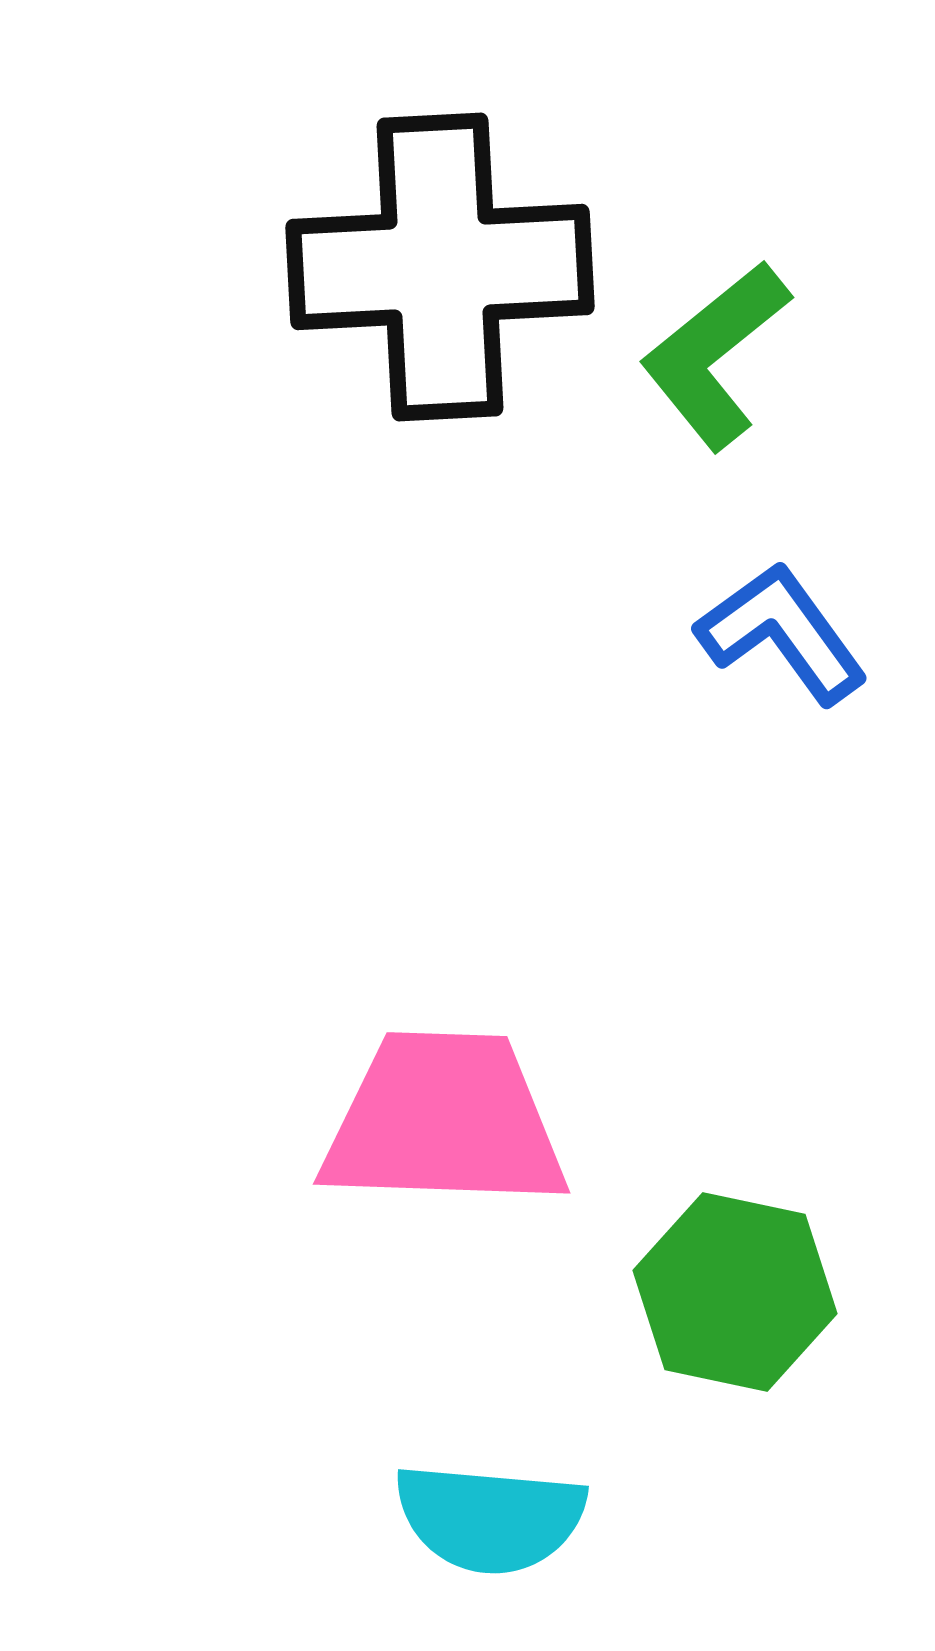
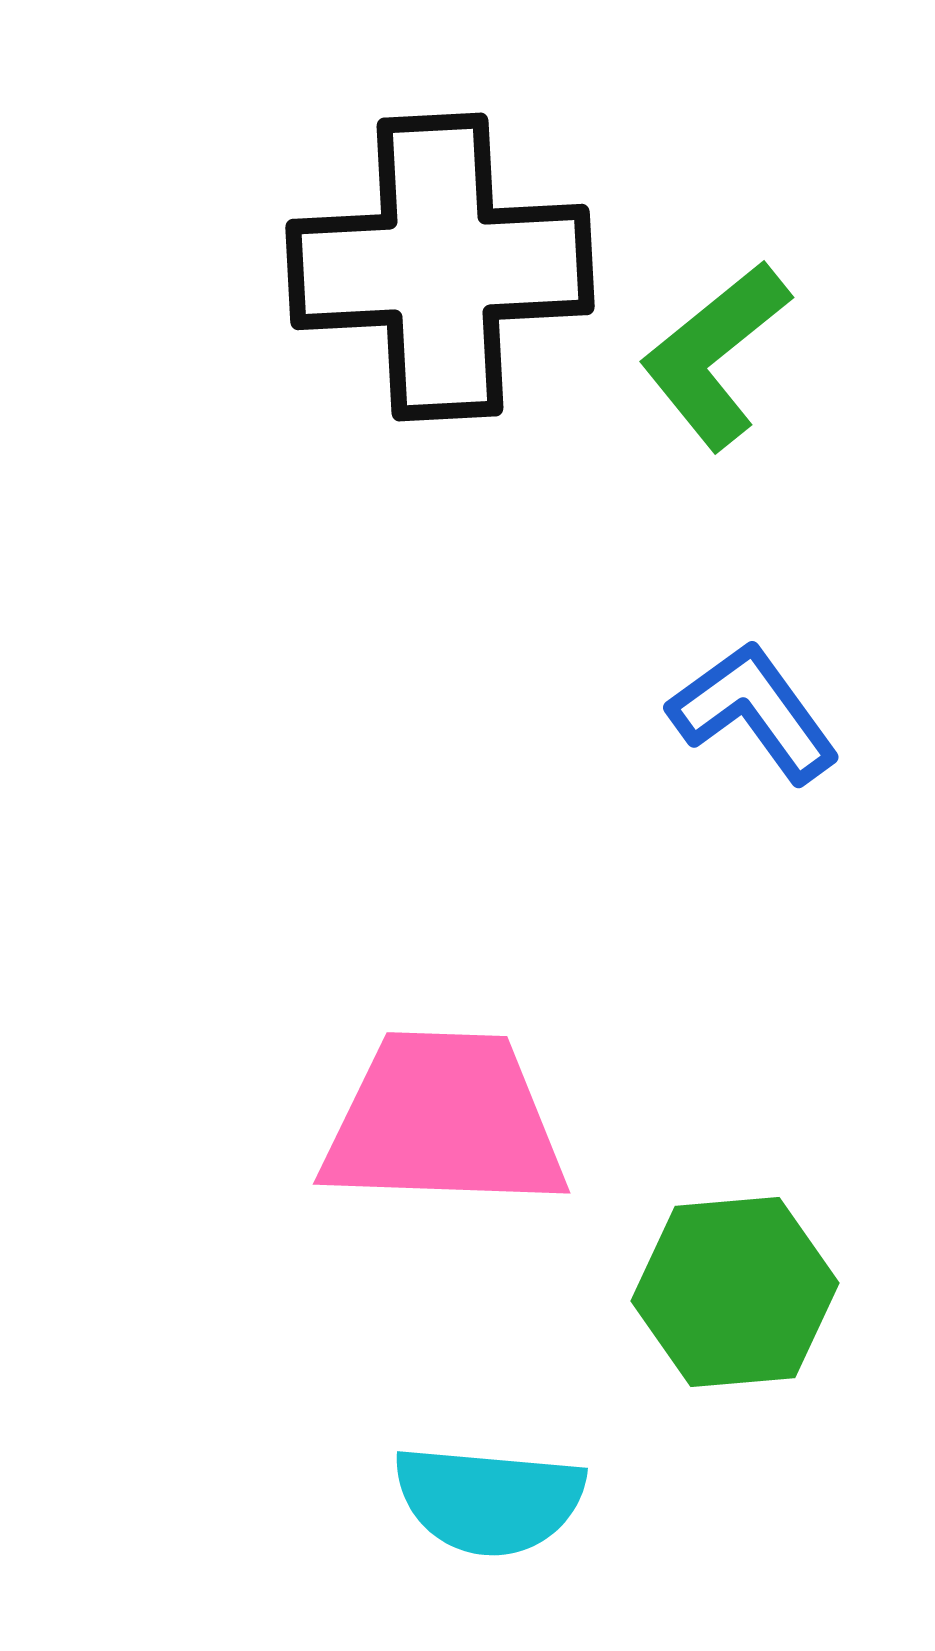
blue L-shape: moved 28 px left, 79 px down
green hexagon: rotated 17 degrees counterclockwise
cyan semicircle: moved 1 px left, 18 px up
